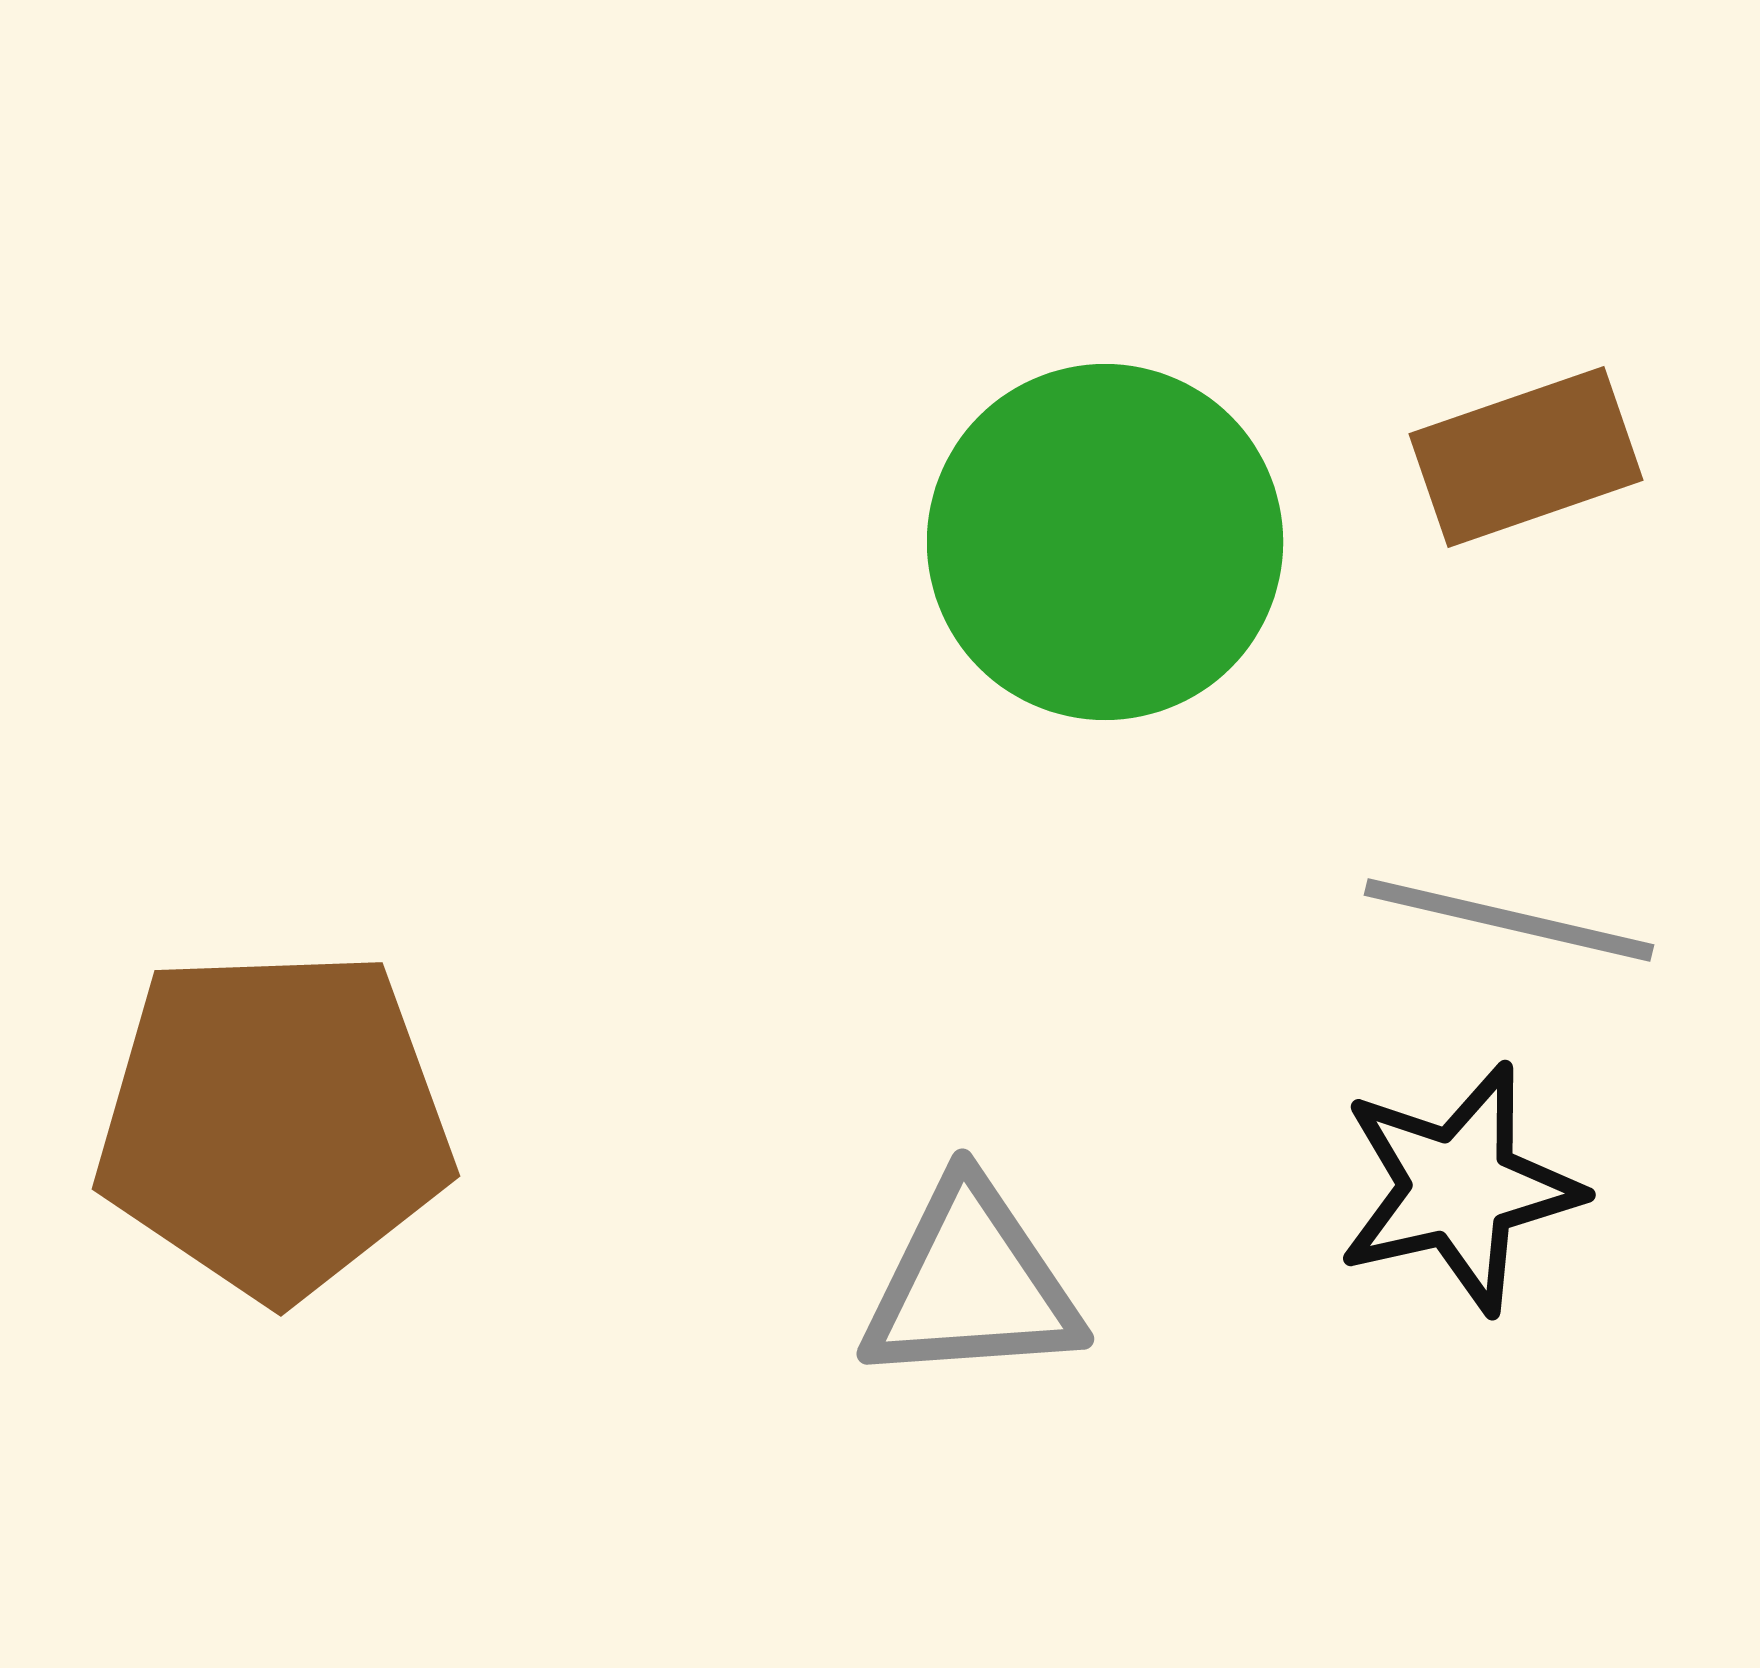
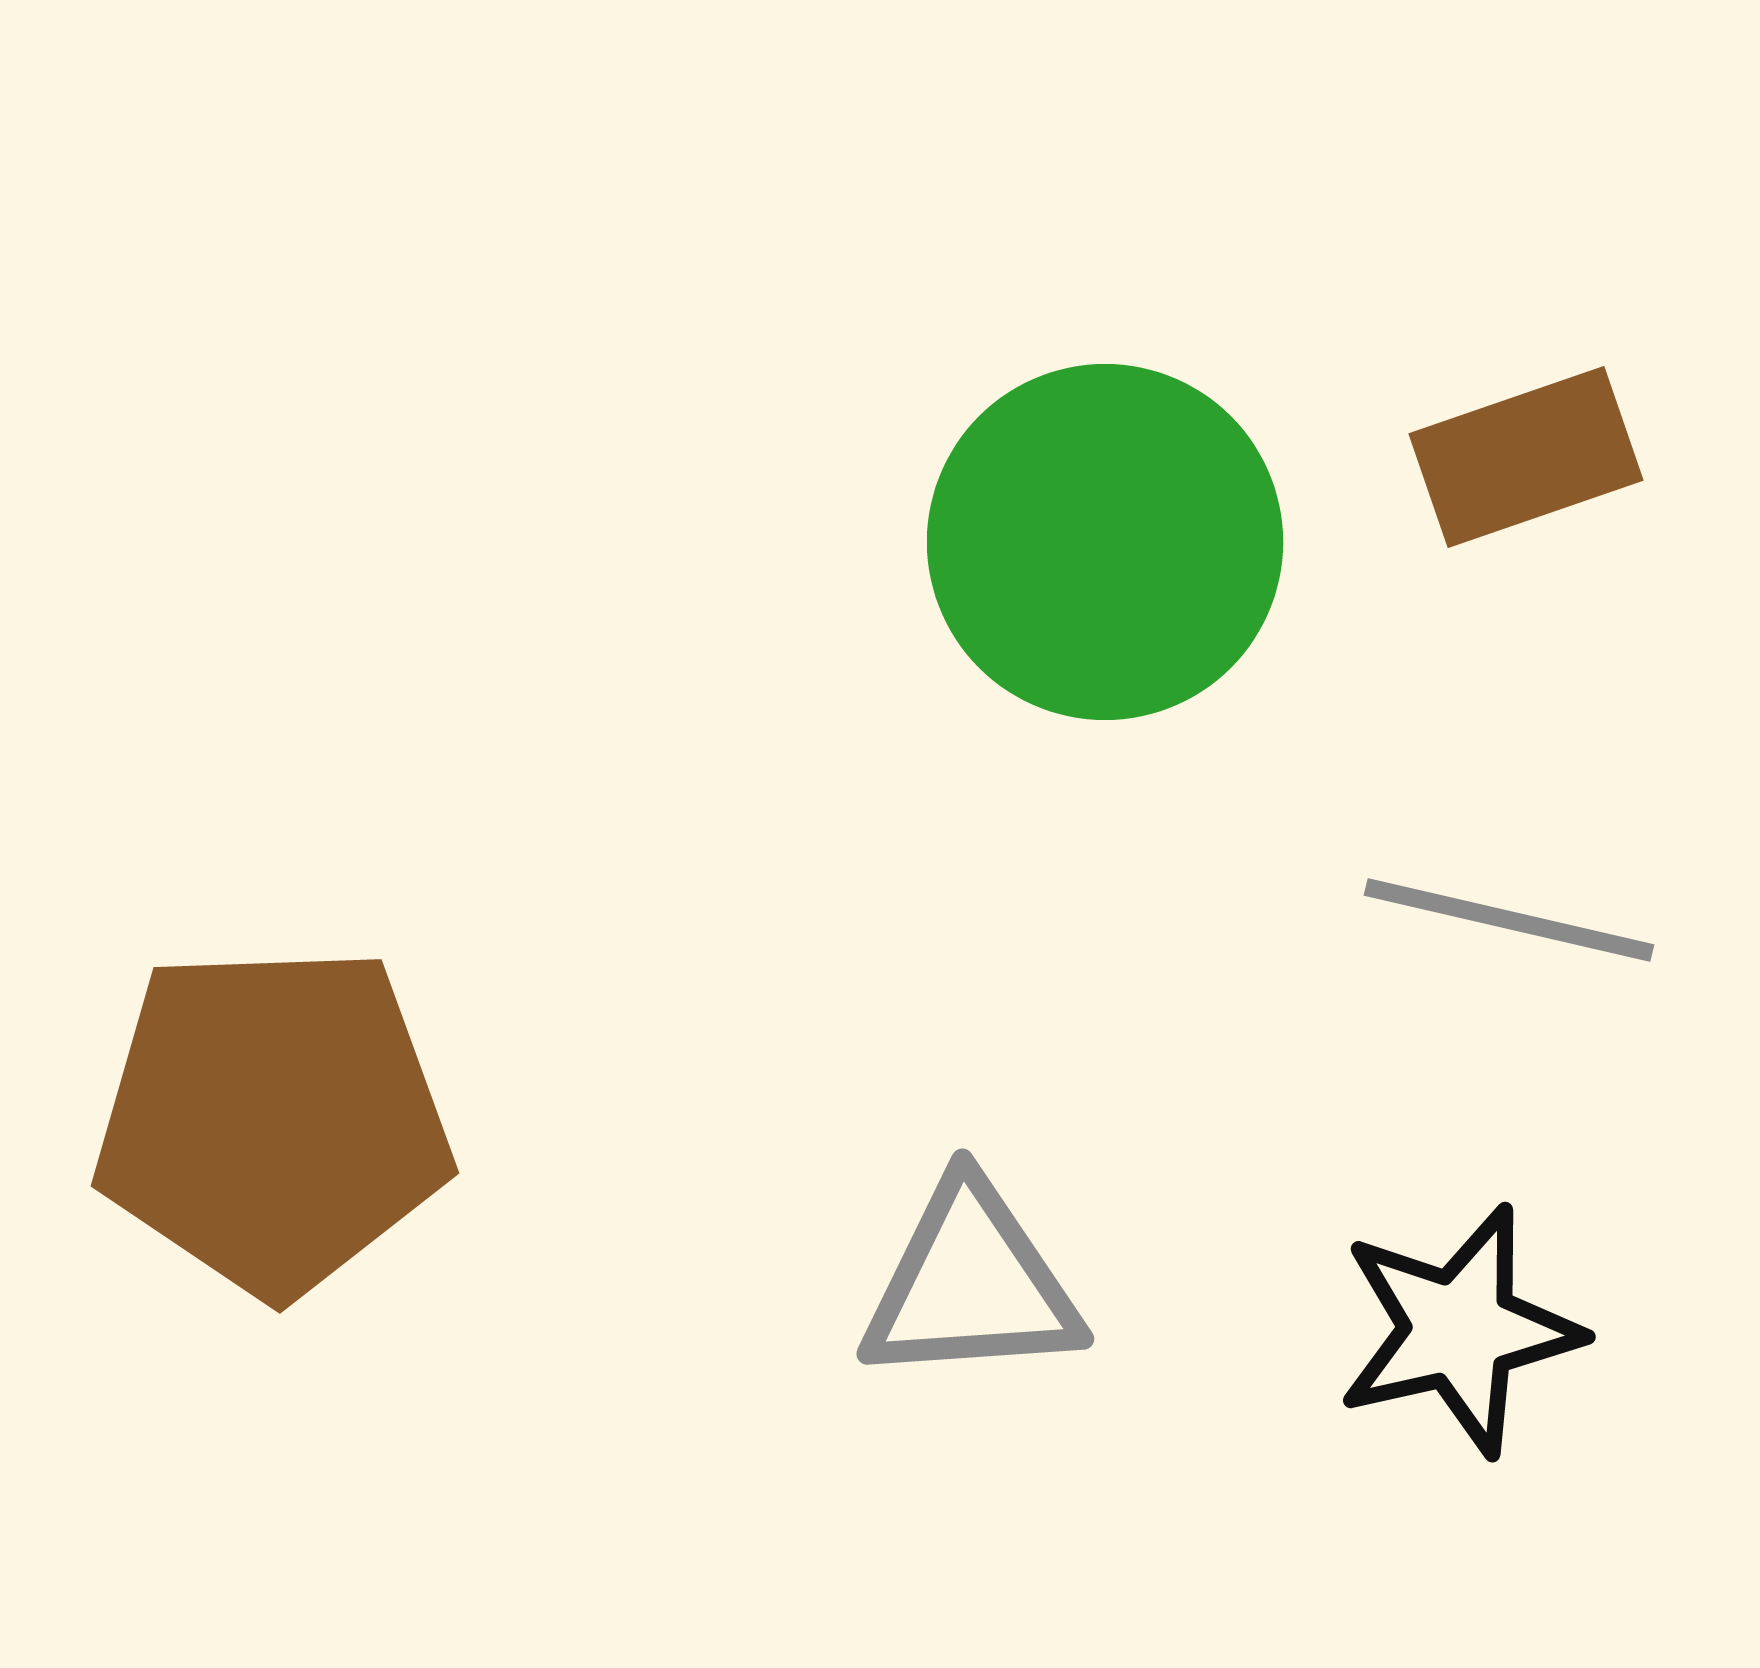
brown pentagon: moved 1 px left, 3 px up
black star: moved 142 px down
